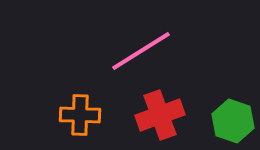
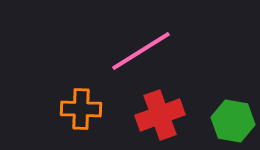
orange cross: moved 1 px right, 6 px up
green hexagon: rotated 9 degrees counterclockwise
